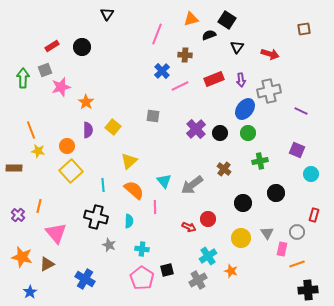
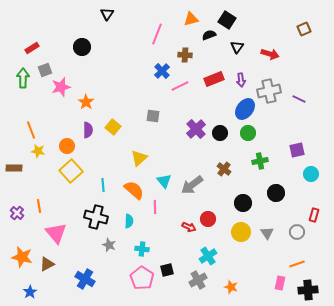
brown square at (304, 29): rotated 16 degrees counterclockwise
red rectangle at (52, 46): moved 20 px left, 2 px down
purple line at (301, 111): moved 2 px left, 12 px up
purple square at (297, 150): rotated 35 degrees counterclockwise
yellow triangle at (129, 161): moved 10 px right, 3 px up
orange line at (39, 206): rotated 24 degrees counterclockwise
purple cross at (18, 215): moved 1 px left, 2 px up
yellow circle at (241, 238): moved 6 px up
pink rectangle at (282, 249): moved 2 px left, 34 px down
orange star at (231, 271): moved 16 px down
